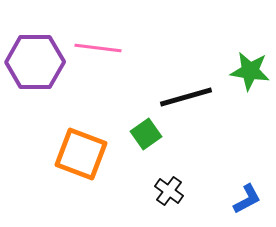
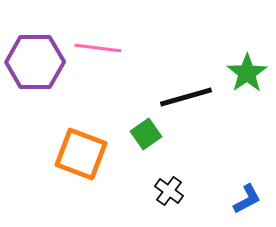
green star: moved 3 px left, 2 px down; rotated 30 degrees clockwise
